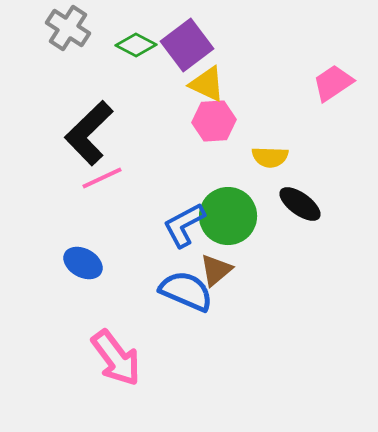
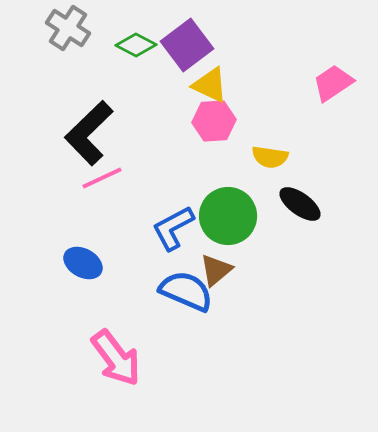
yellow triangle: moved 3 px right, 1 px down
yellow semicircle: rotated 6 degrees clockwise
blue L-shape: moved 11 px left, 3 px down
